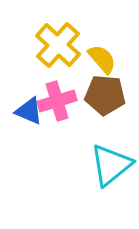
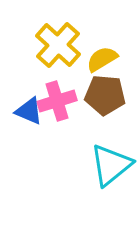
yellow semicircle: rotated 80 degrees counterclockwise
